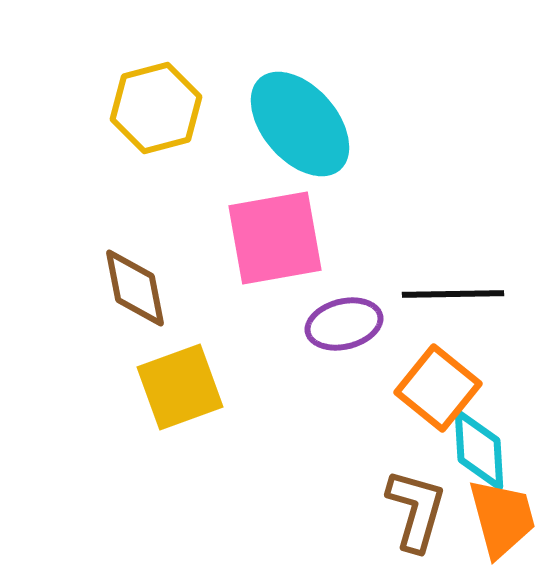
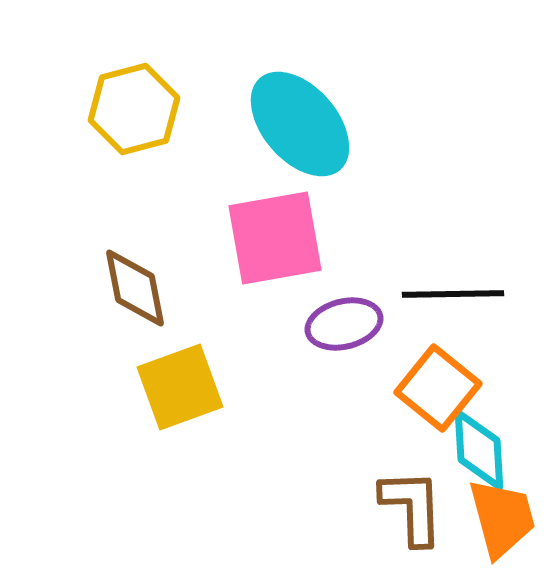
yellow hexagon: moved 22 px left, 1 px down
brown L-shape: moved 4 px left, 3 px up; rotated 18 degrees counterclockwise
